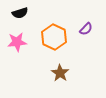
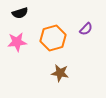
orange hexagon: moved 1 px left, 1 px down; rotated 20 degrees clockwise
brown star: rotated 24 degrees counterclockwise
